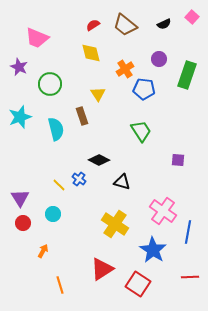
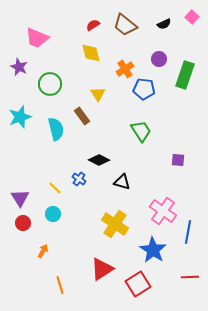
green rectangle: moved 2 px left
brown rectangle: rotated 18 degrees counterclockwise
yellow line: moved 4 px left, 3 px down
red square: rotated 25 degrees clockwise
